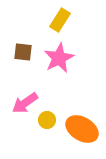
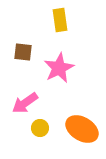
yellow rectangle: rotated 40 degrees counterclockwise
pink star: moved 10 px down
yellow circle: moved 7 px left, 8 px down
